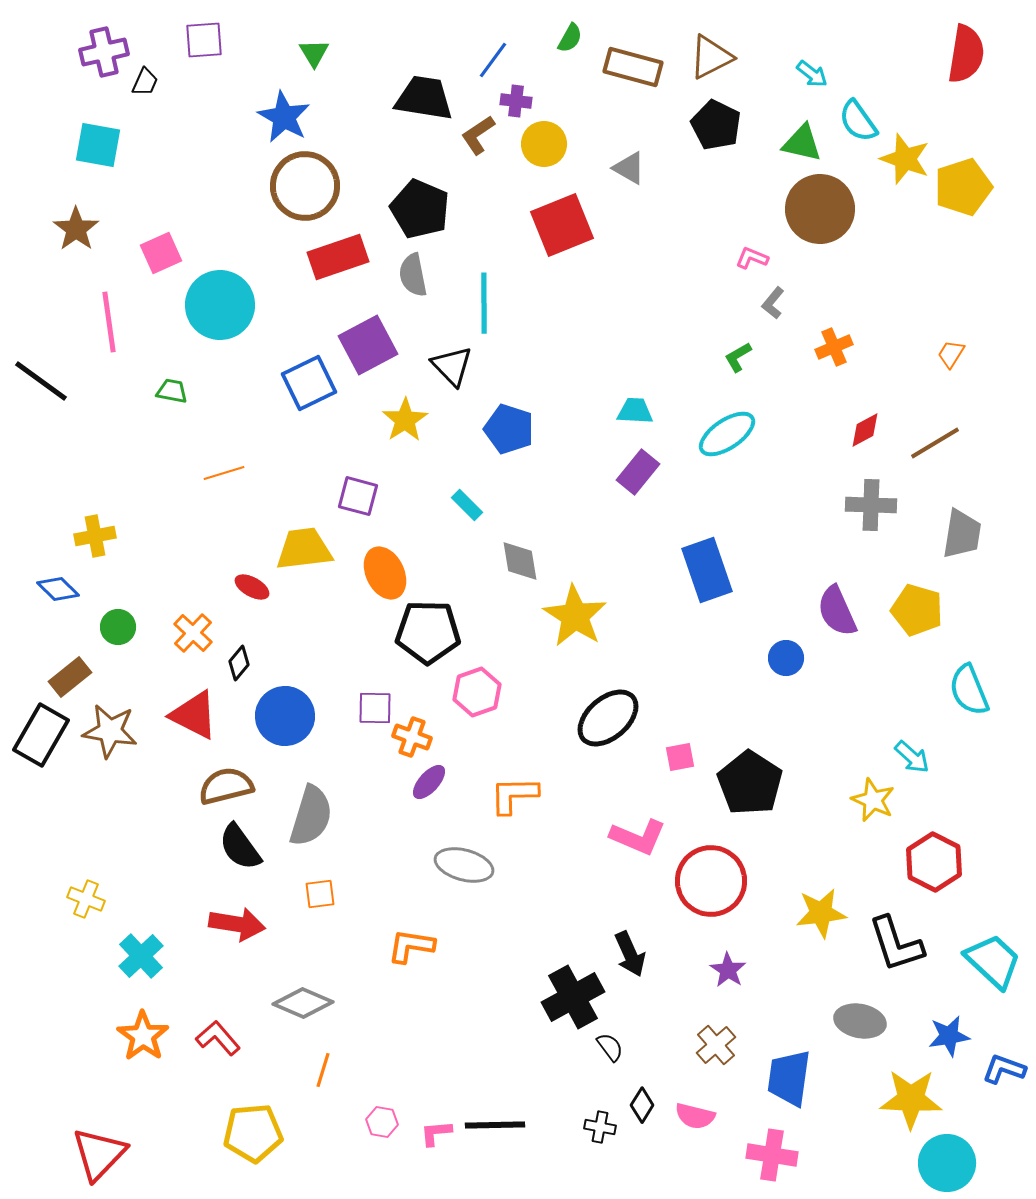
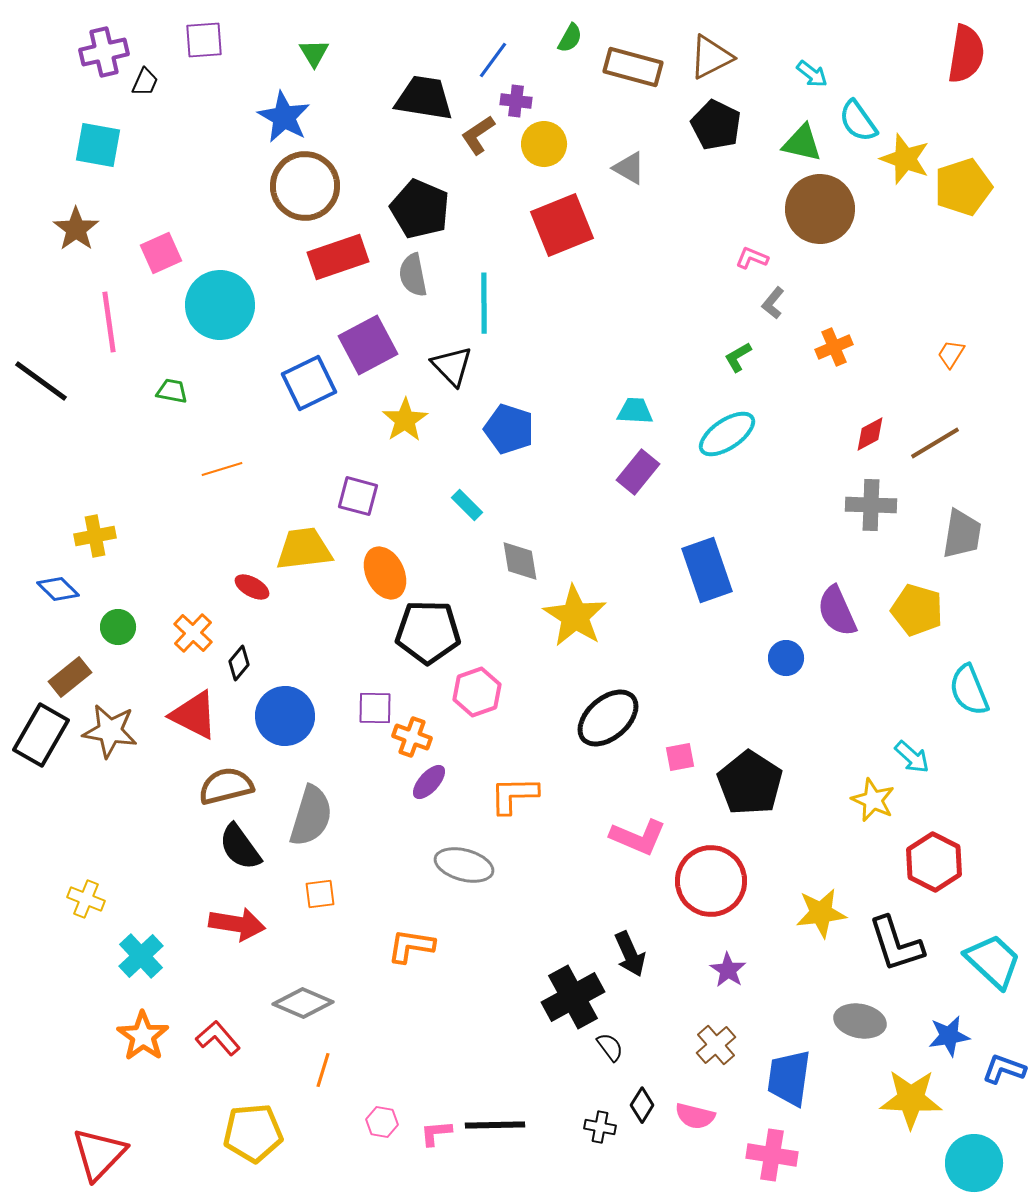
red diamond at (865, 430): moved 5 px right, 4 px down
orange line at (224, 473): moved 2 px left, 4 px up
cyan circle at (947, 1163): moved 27 px right
